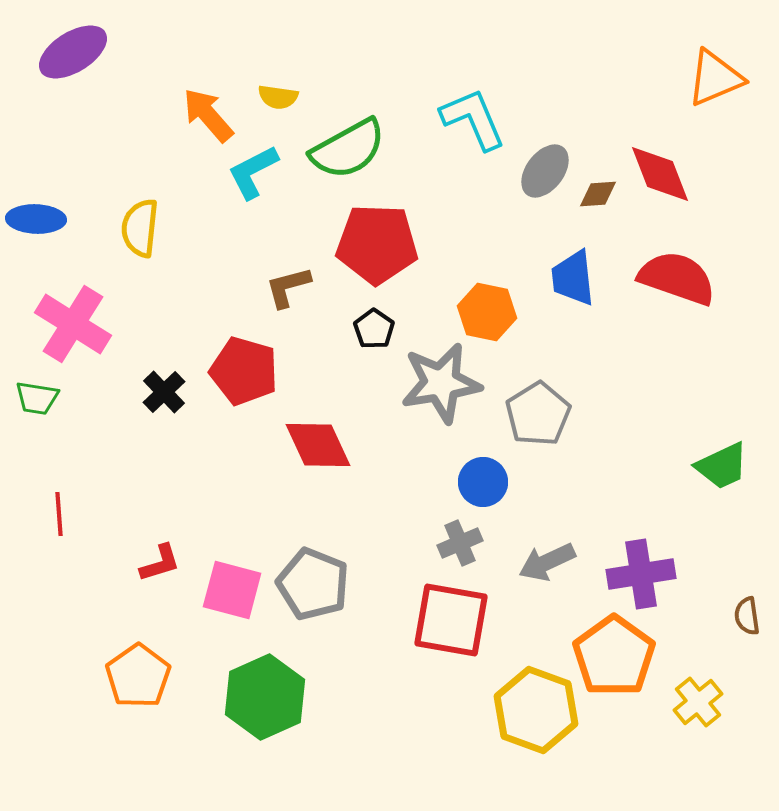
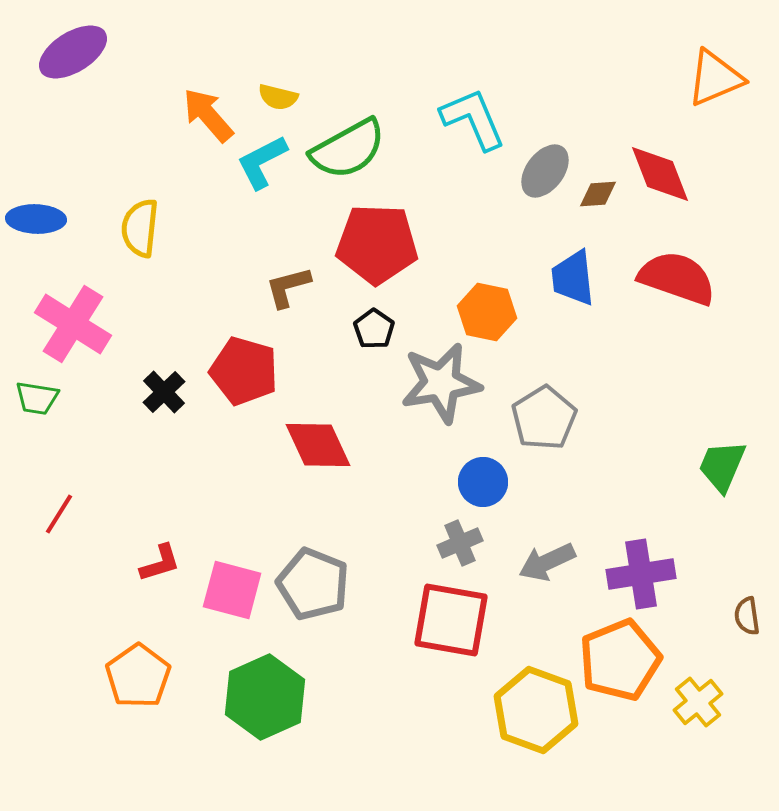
yellow semicircle at (278, 97): rotated 6 degrees clockwise
cyan L-shape at (253, 172): moved 9 px right, 10 px up
gray pentagon at (538, 414): moved 6 px right, 4 px down
green trapezoid at (722, 466): rotated 138 degrees clockwise
red line at (59, 514): rotated 36 degrees clockwise
orange pentagon at (614, 656): moved 6 px right, 4 px down; rotated 14 degrees clockwise
